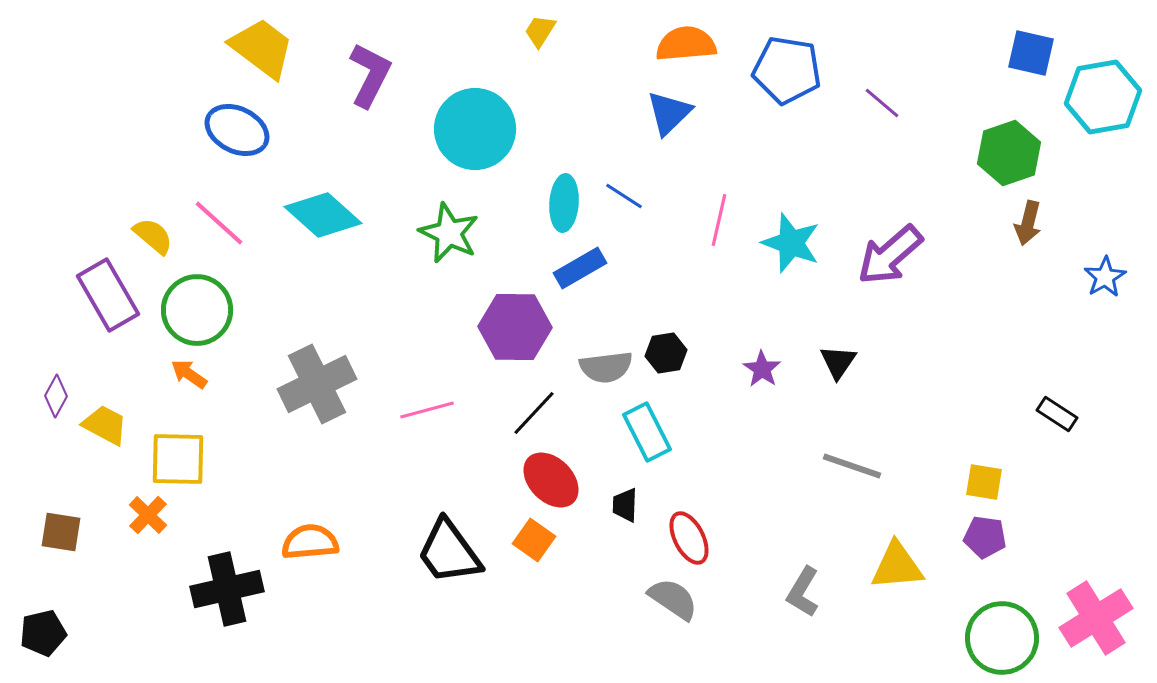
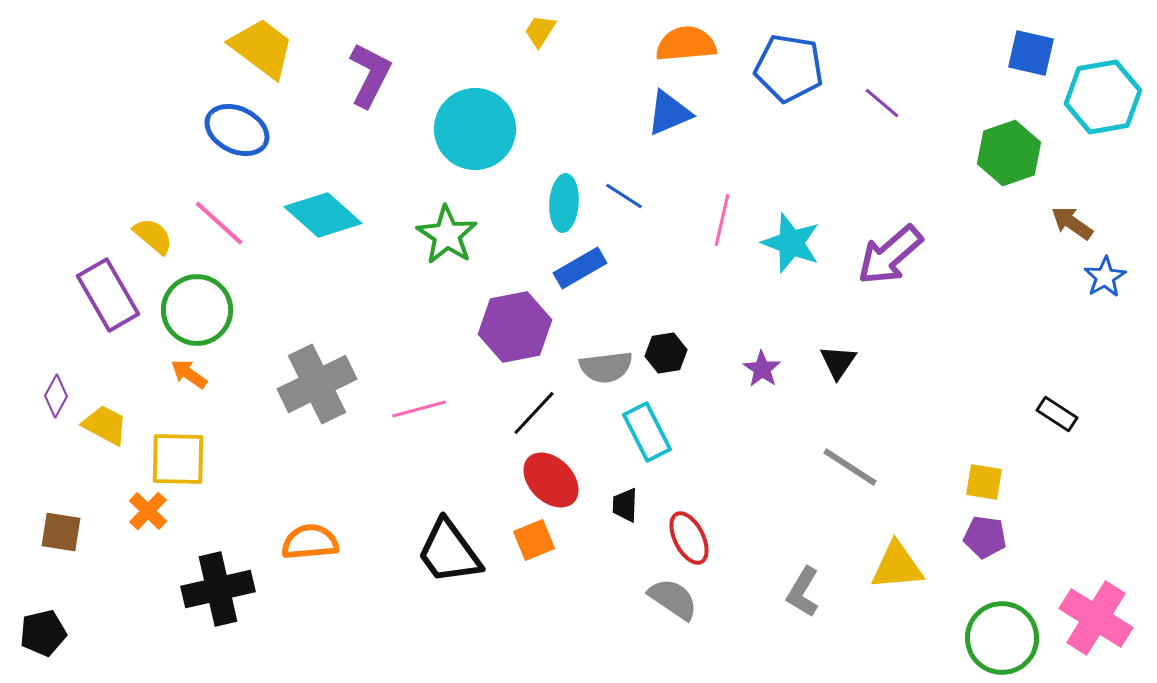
blue pentagon at (787, 70): moved 2 px right, 2 px up
blue triangle at (669, 113): rotated 21 degrees clockwise
pink line at (719, 220): moved 3 px right
brown arrow at (1028, 223): moved 44 px right; rotated 111 degrees clockwise
green star at (449, 233): moved 2 px left, 2 px down; rotated 8 degrees clockwise
purple hexagon at (515, 327): rotated 12 degrees counterclockwise
pink line at (427, 410): moved 8 px left, 1 px up
gray line at (852, 466): moved 2 px left, 1 px down; rotated 14 degrees clockwise
orange cross at (148, 515): moved 4 px up
orange square at (534, 540): rotated 33 degrees clockwise
black cross at (227, 589): moved 9 px left
pink cross at (1096, 618): rotated 26 degrees counterclockwise
